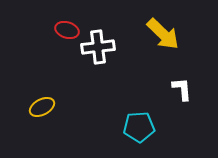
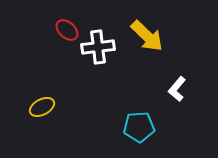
red ellipse: rotated 25 degrees clockwise
yellow arrow: moved 16 px left, 2 px down
white L-shape: moved 5 px left; rotated 135 degrees counterclockwise
